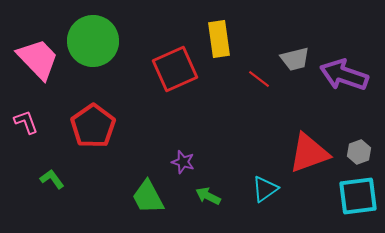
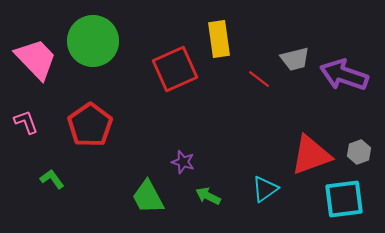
pink trapezoid: moved 2 px left
red pentagon: moved 3 px left, 1 px up
red triangle: moved 2 px right, 2 px down
cyan square: moved 14 px left, 3 px down
